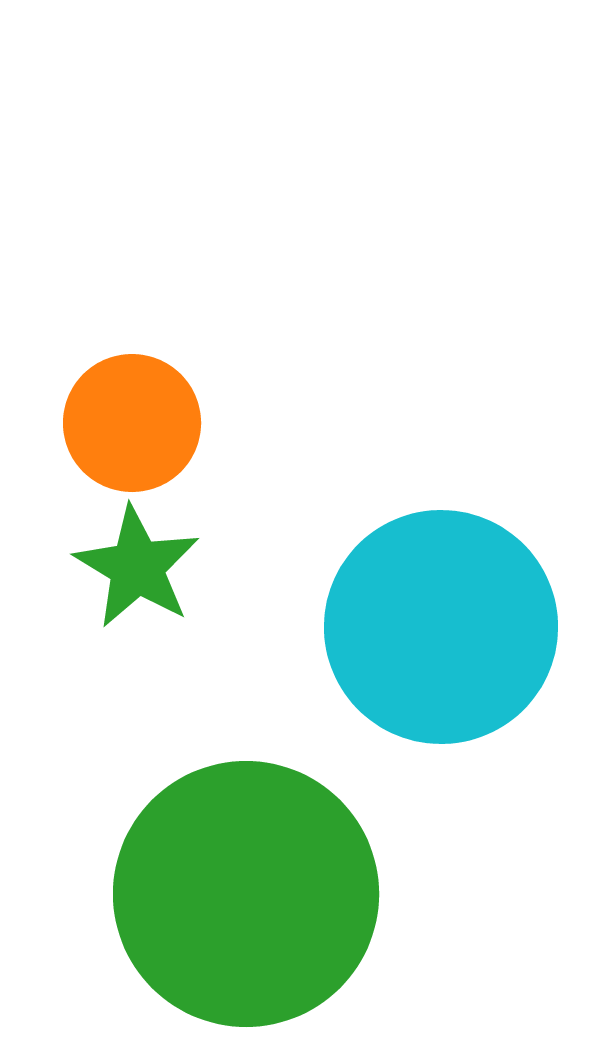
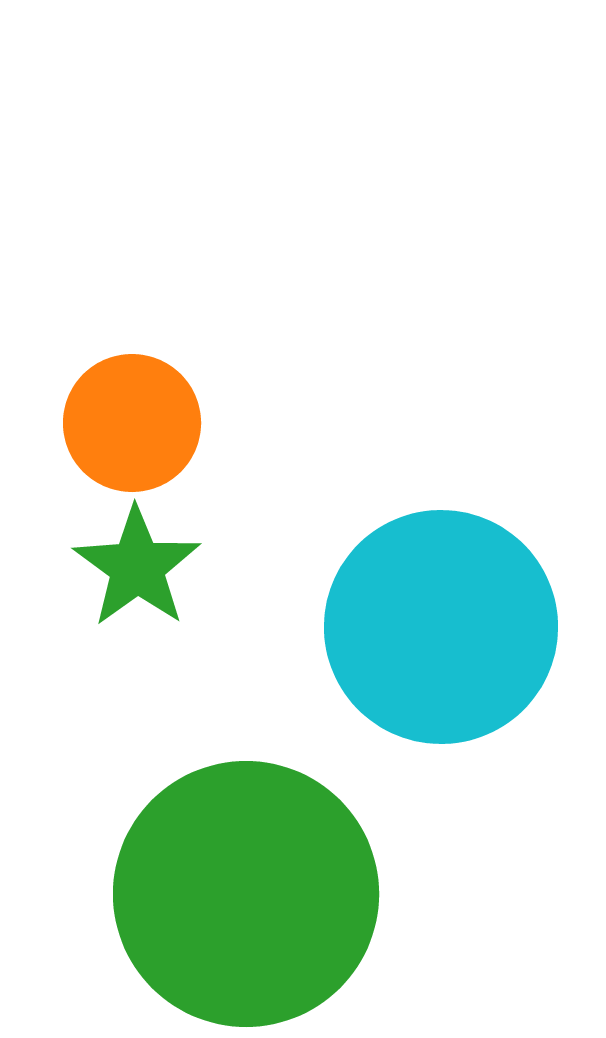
green star: rotated 5 degrees clockwise
